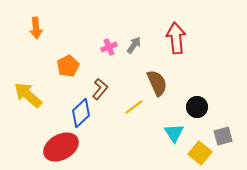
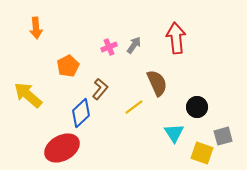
red ellipse: moved 1 px right, 1 px down
yellow square: moved 2 px right; rotated 20 degrees counterclockwise
